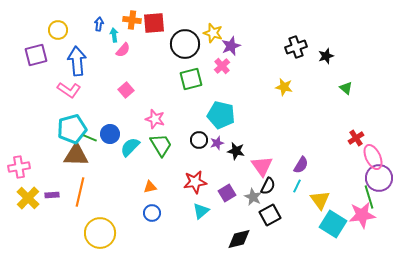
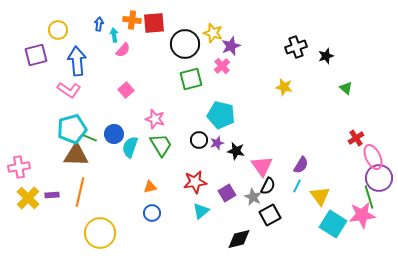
blue circle at (110, 134): moved 4 px right
cyan semicircle at (130, 147): rotated 25 degrees counterclockwise
yellow triangle at (320, 200): moved 4 px up
